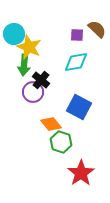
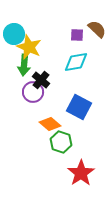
orange diamond: moved 1 px left; rotated 10 degrees counterclockwise
